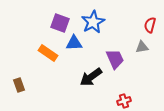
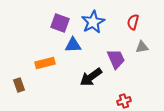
red semicircle: moved 17 px left, 3 px up
blue triangle: moved 1 px left, 2 px down
orange rectangle: moved 3 px left, 10 px down; rotated 48 degrees counterclockwise
purple trapezoid: moved 1 px right
